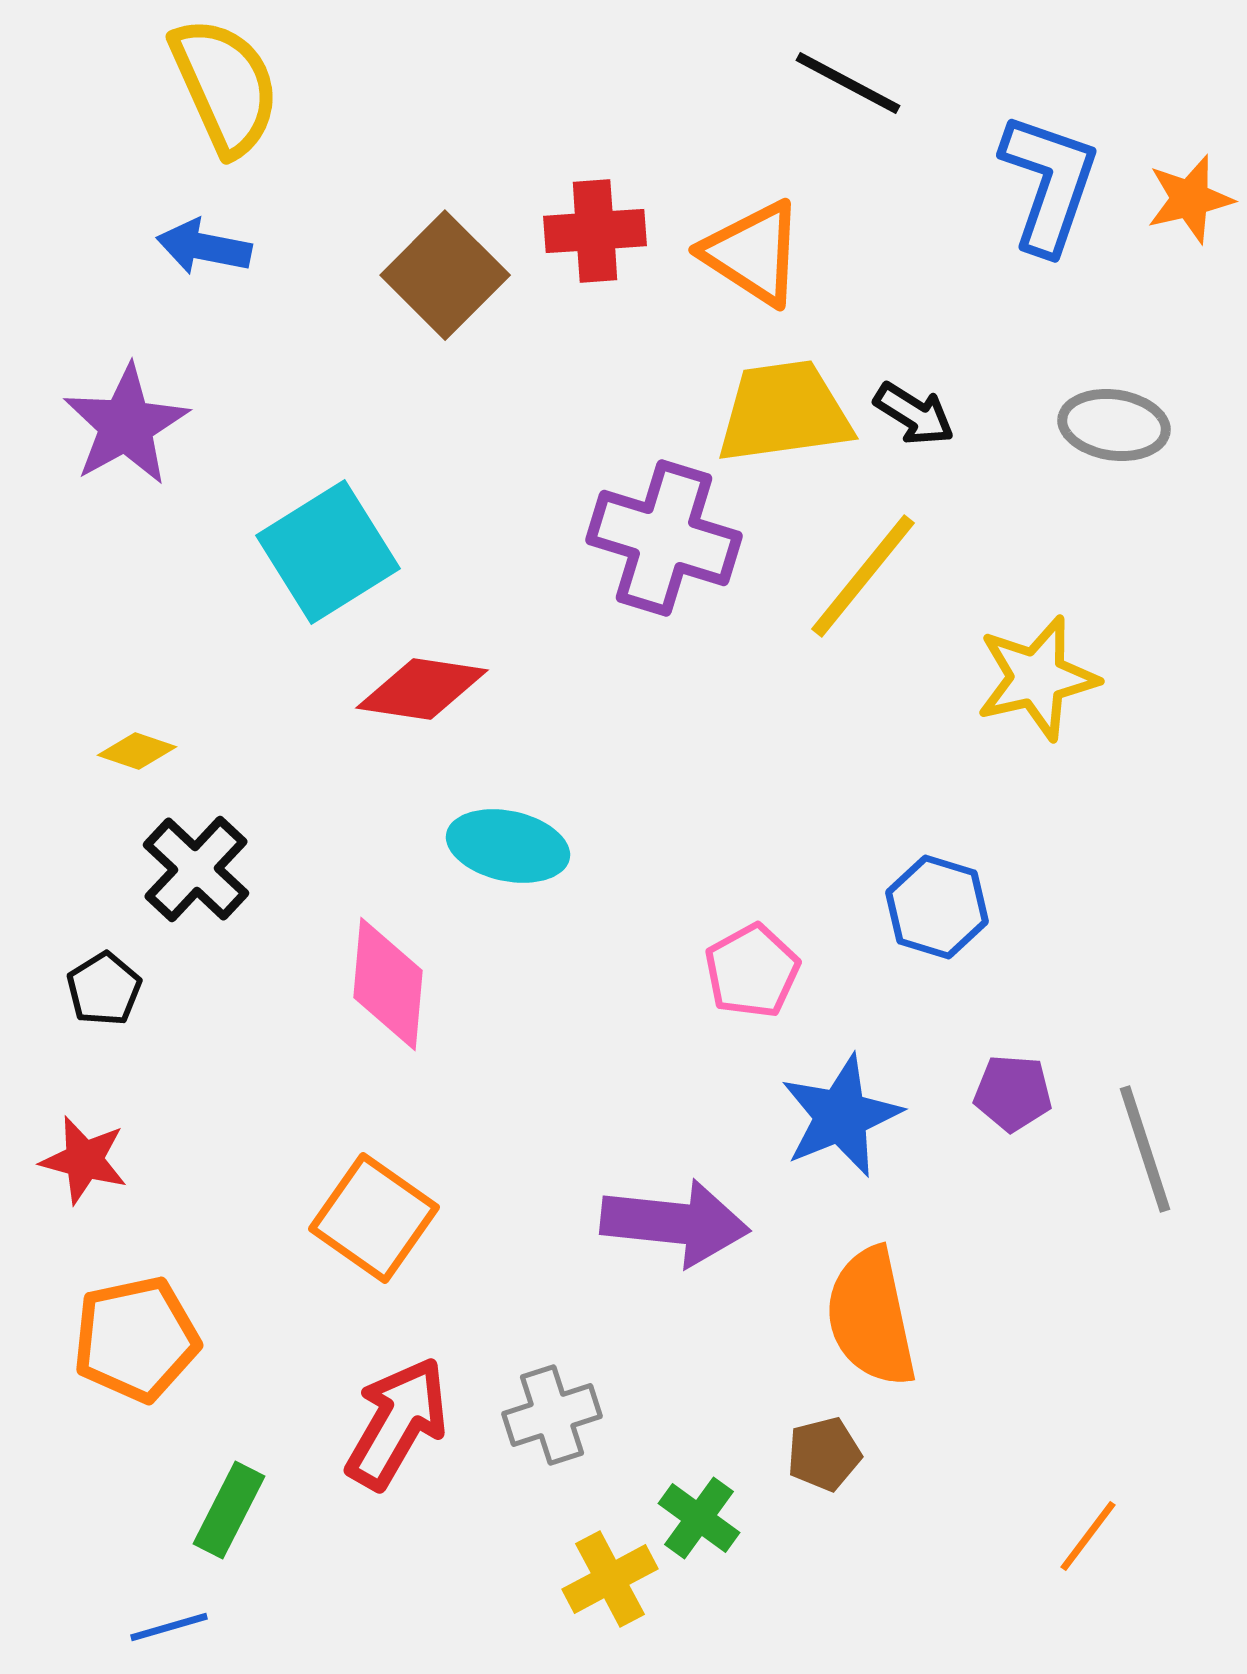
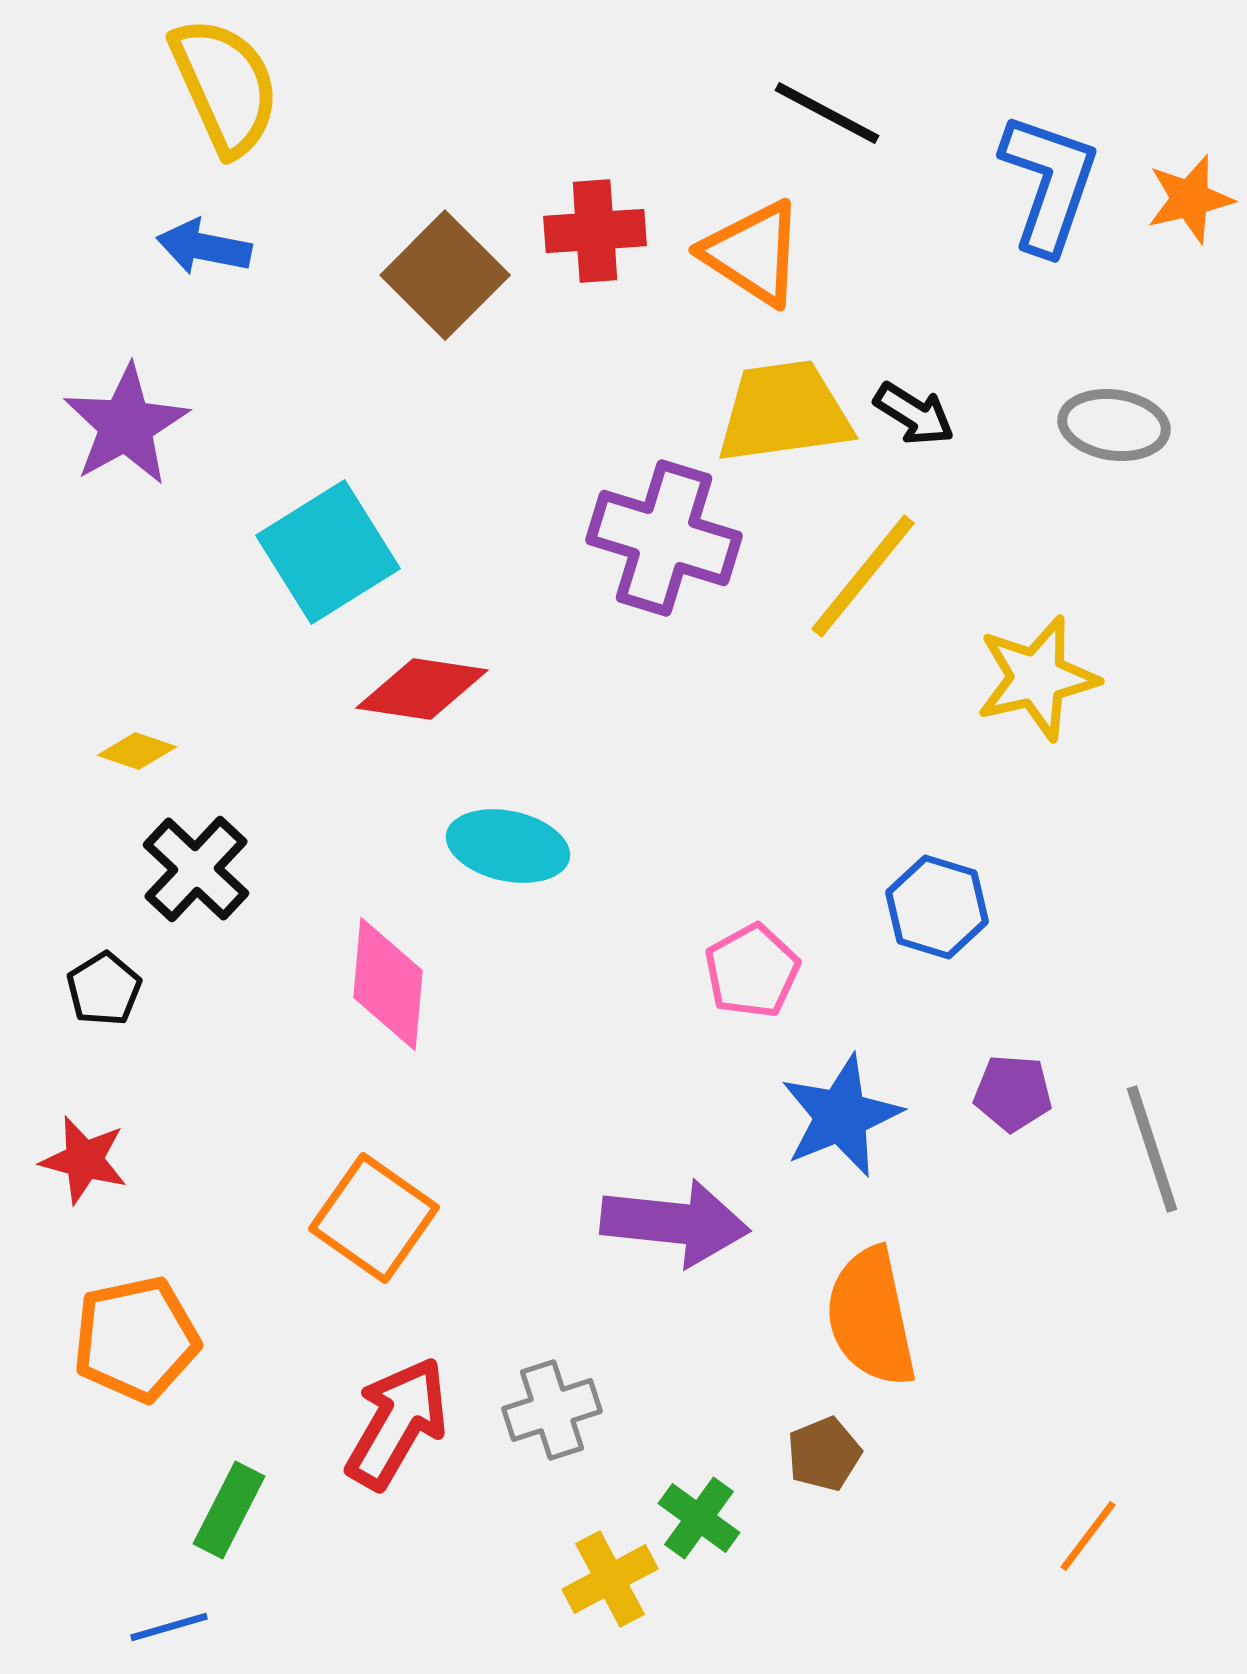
black line: moved 21 px left, 30 px down
gray line: moved 7 px right
gray cross: moved 5 px up
brown pentagon: rotated 8 degrees counterclockwise
